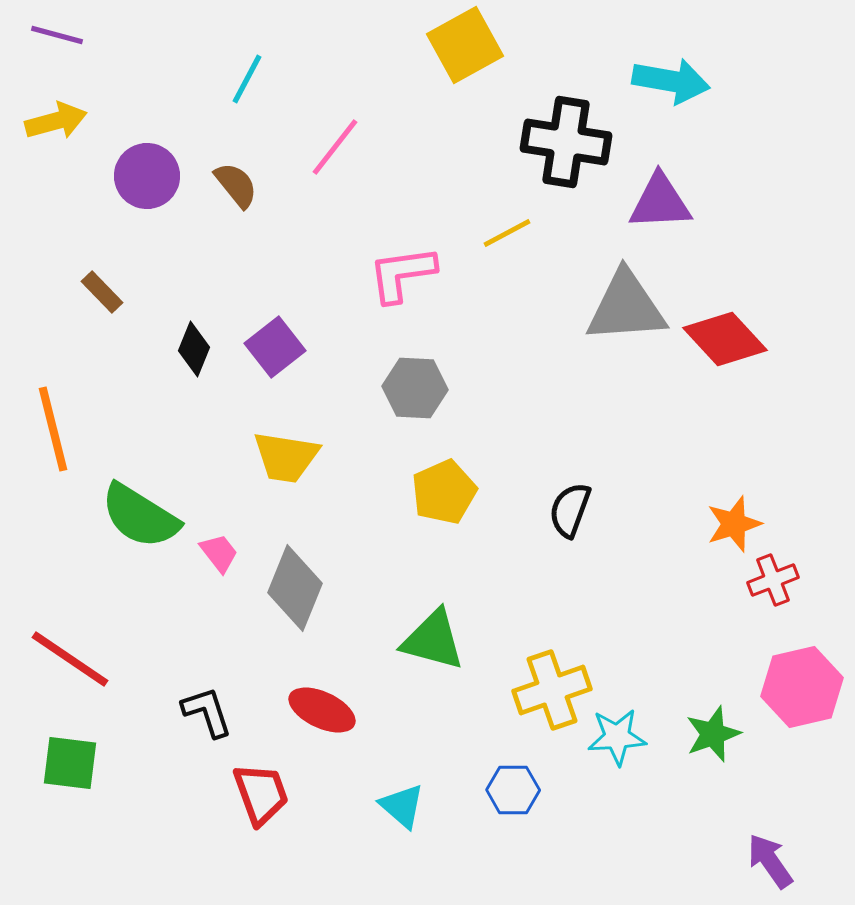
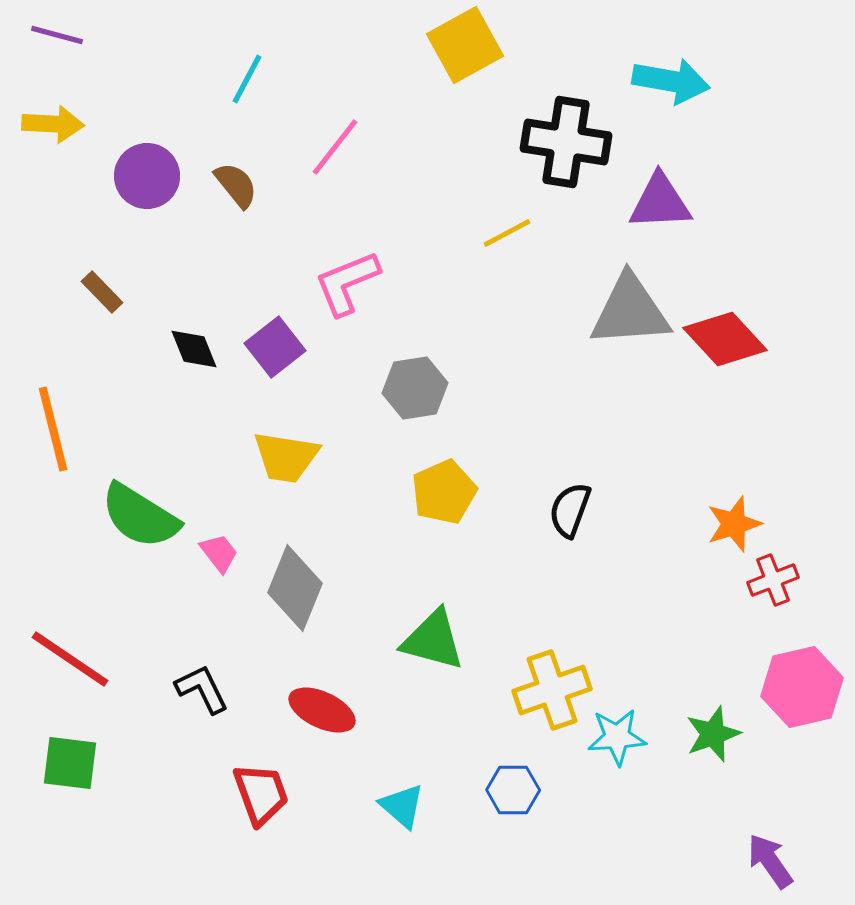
yellow arrow: moved 3 px left, 3 px down; rotated 18 degrees clockwise
pink L-shape: moved 55 px left, 9 px down; rotated 14 degrees counterclockwise
gray triangle: moved 4 px right, 4 px down
black diamond: rotated 44 degrees counterclockwise
gray hexagon: rotated 12 degrees counterclockwise
black L-shape: moved 5 px left, 23 px up; rotated 8 degrees counterclockwise
